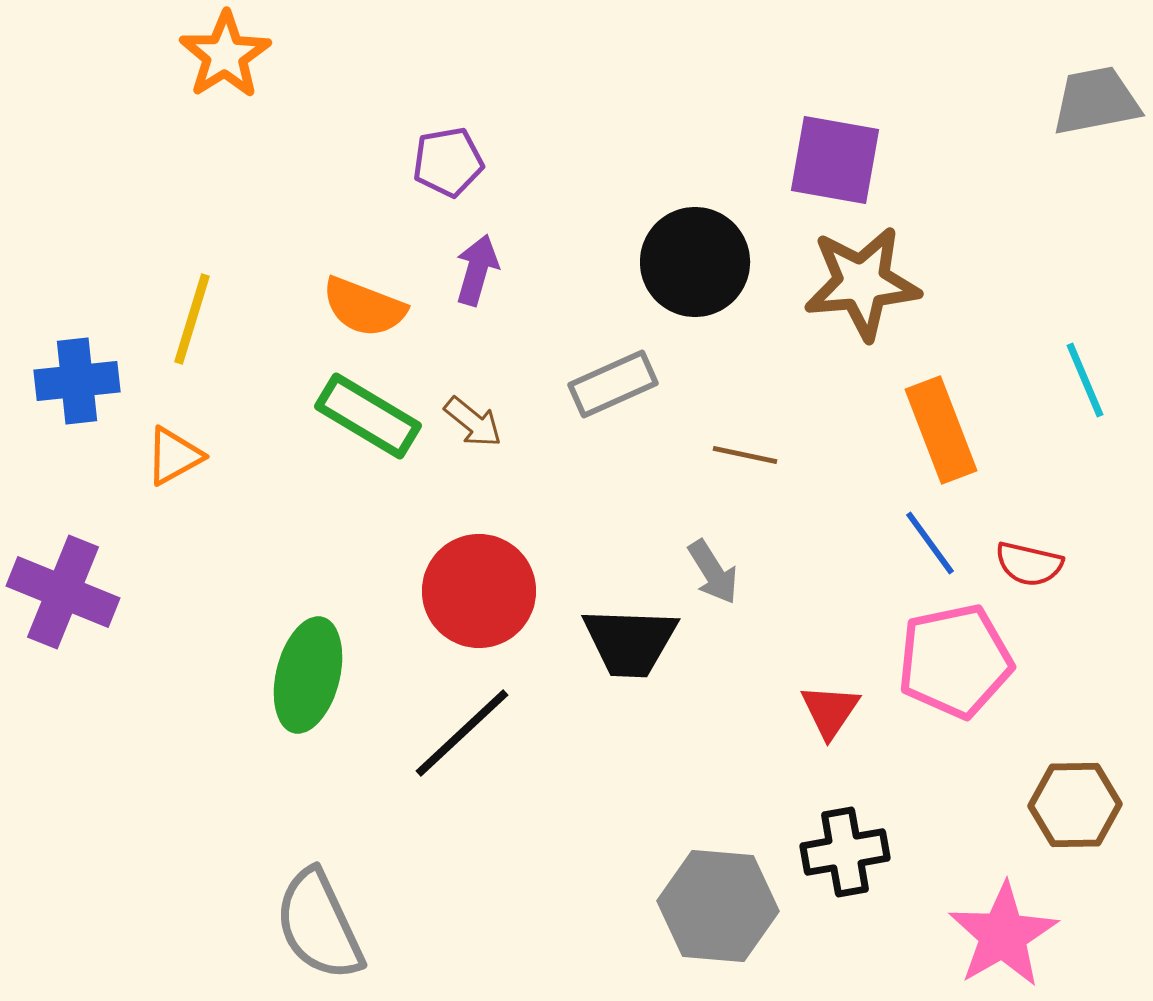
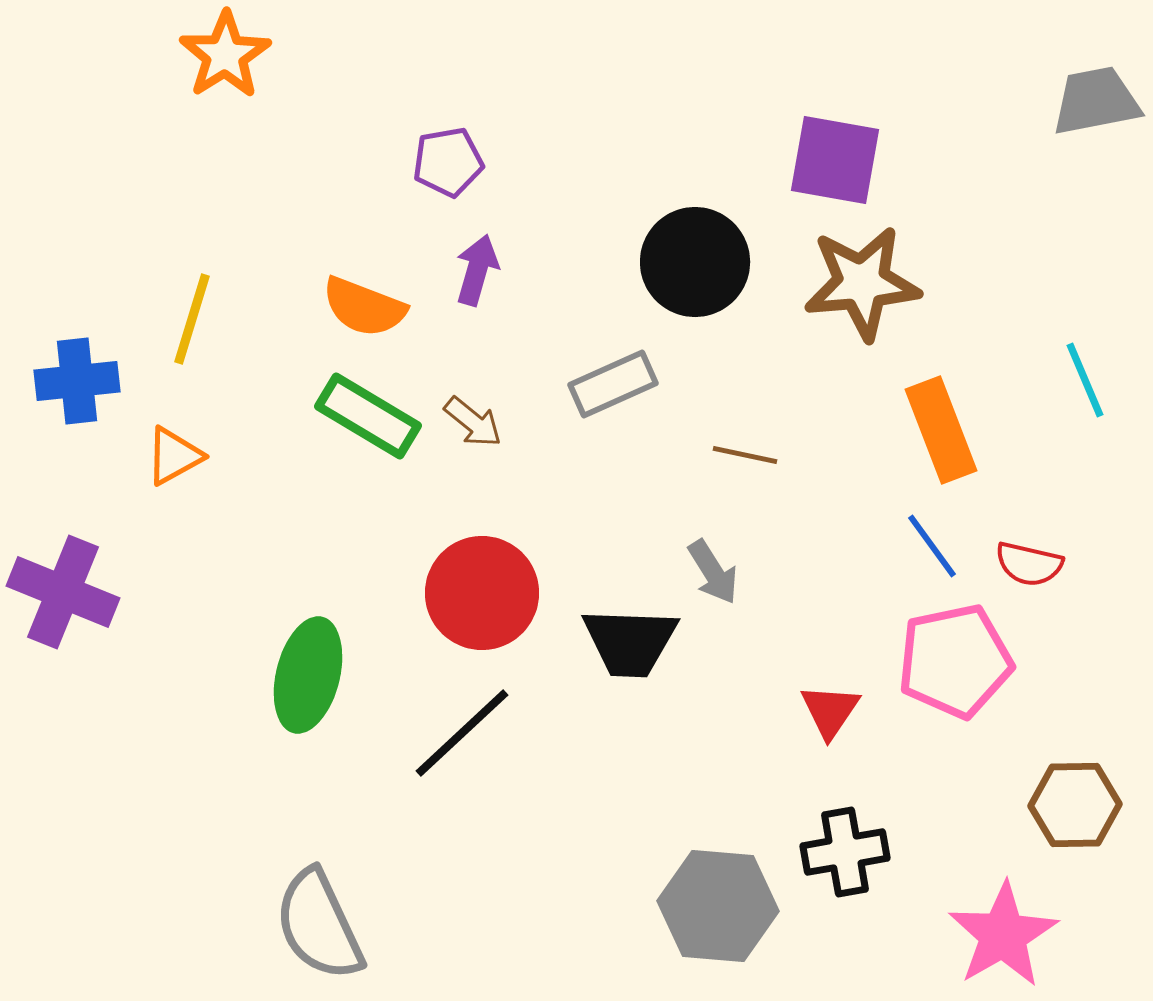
blue line: moved 2 px right, 3 px down
red circle: moved 3 px right, 2 px down
